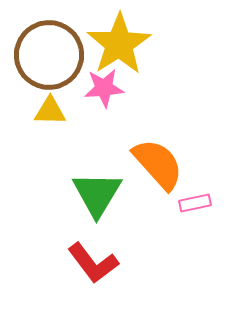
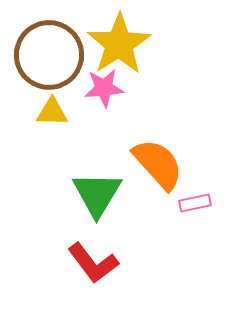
yellow triangle: moved 2 px right, 1 px down
